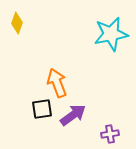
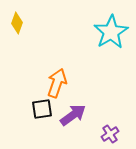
cyan star: moved 2 px up; rotated 20 degrees counterclockwise
orange arrow: rotated 40 degrees clockwise
purple cross: rotated 24 degrees counterclockwise
